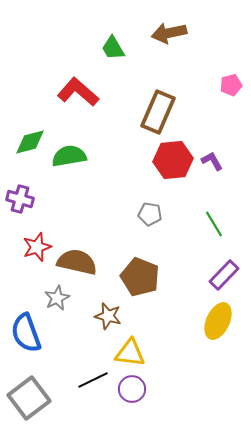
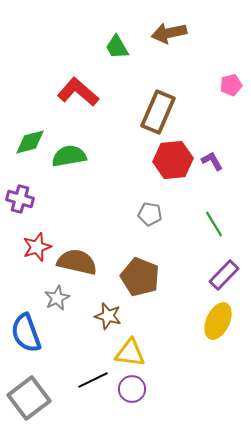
green trapezoid: moved 4 px right, 1 px up
